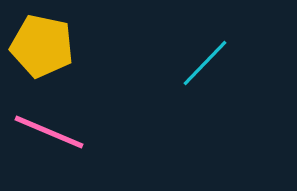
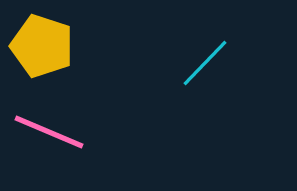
yellow pentagon: rotated 6 degrees clockwise
